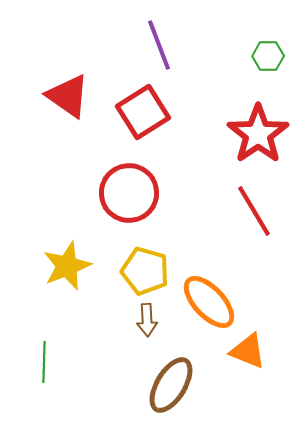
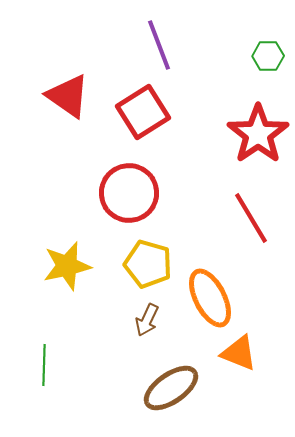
red line: moved 3 px left, 7 px down
yellow star: rotated 9 degrees clockwise
yellow pentagon: moved 3 px right, 7 px up
orange ellipse: moved 1 px right, 4 px up; rotated 16 degrees clockwise
brown arrow: rotated 28 degrees clockwise
orange triangle: moved 9 px left, 2 px down
green line: moved 3 px down
brown ellipse: moved 3 px down; rotated 24 degrees clockwise
